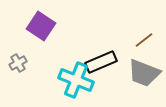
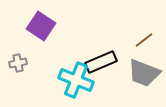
gray cross: rotated 18 degrees clockwise
